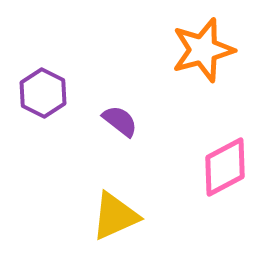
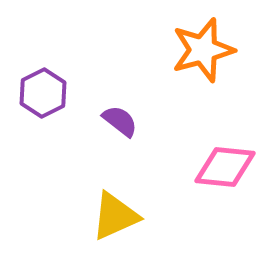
purple hexagon: rotated 6 degrees clockwise
pink diamond: rotated 34 degrees clockwise
